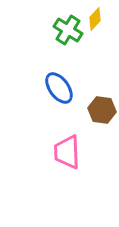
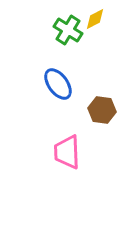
yellow diamond: rotated 20 degrees clockwise
blue ellipse: moved 1 px left, 4 px up
